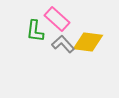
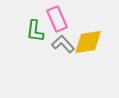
pink rectangle: rotated 25 degrees clockwise
yellow diamond: rotated 16 degrees counterclockwise
